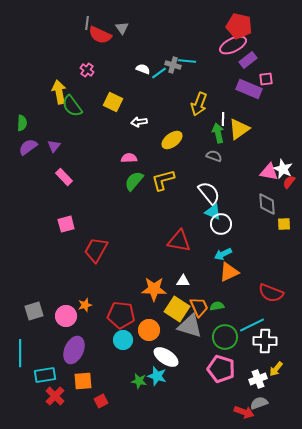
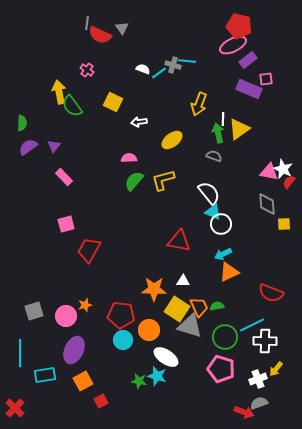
red trapezoid at (96, 250): moved 7 px left
orange square at (83, 381): rotated 24 degrees counterclockwise
red cross at (55, 396): moved 40 px left, 12 px down
